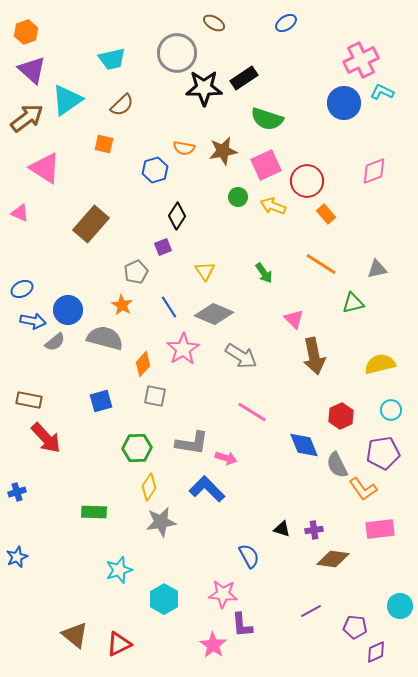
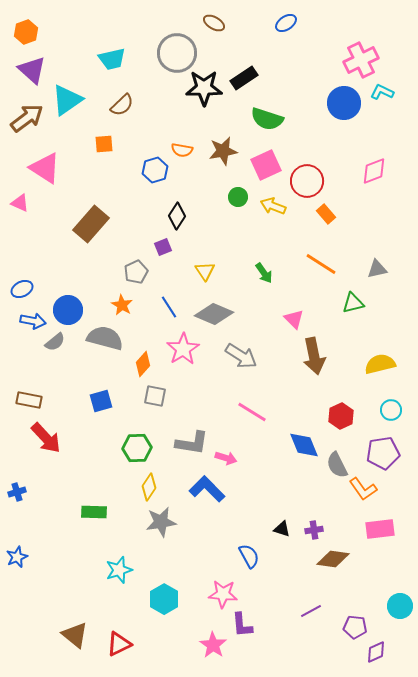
orange square at (104, 144): rotated 18 degrees counterclockwise
orange semicircle at (184, 148): moved 2 px left, 2 px down
pink triangle at (20, 213): moved 10 px up
